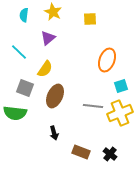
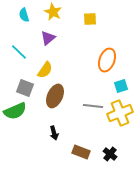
cyan semicircle: rotated 24 degrees counterclockwise
yellow semicircle: moved 1 px down
green semicircle: moved 2 px up; rotated 30 degrees counterclockwise
